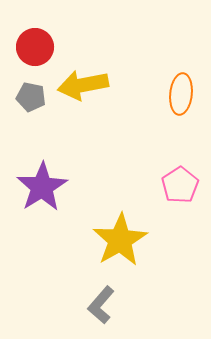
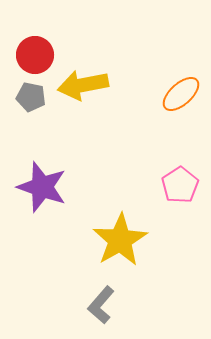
red circle: moved 8 px down
orange ellipse: rotated 42 degrees clockwise
purple star: rotated 21 degrees counterclockwise
